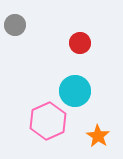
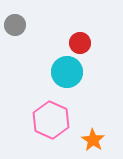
cyan circle: moved 8 px left, 19 px up
pink hexagon: moved 3 px right, 1 px up; rotated 12 degrees counterclockwise
orange star: moved 5 px left, 4 px down
